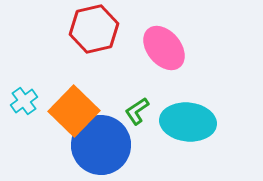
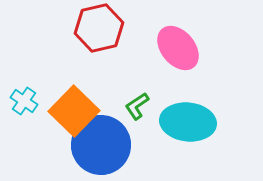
red hexagon: moved 5 px right, 1 px up
pink ellipse: moved 14 px right
cyan cross: rotated 20 degrees counterclockwise
green L-shape: moved 5 px up
